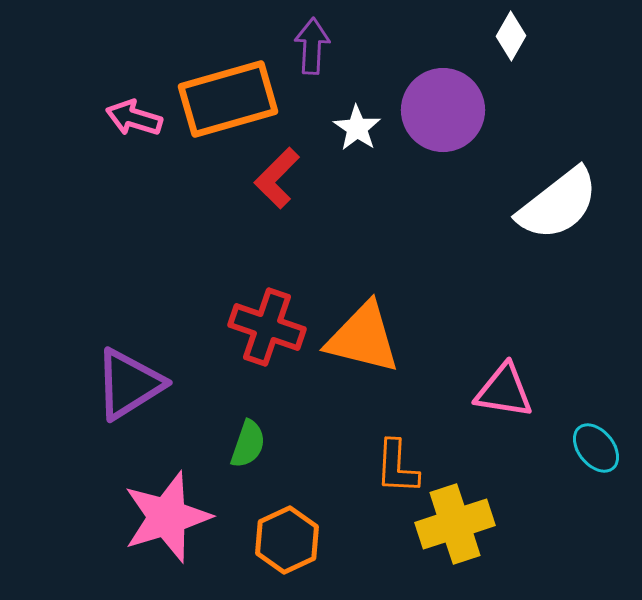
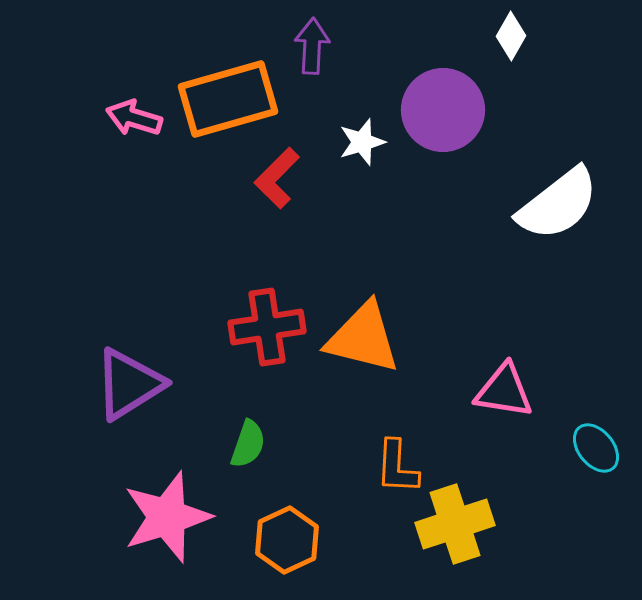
white star: moved 5 px right, 14 px down; rotated 21 degrees clockwise
red cross: rotated 28 degrees counterclockwise
